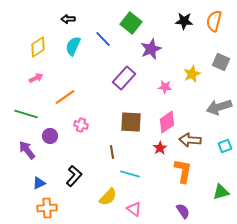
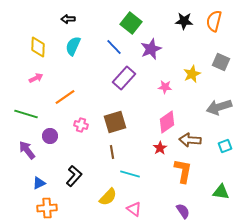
blue line: moved 11 px right, 8 px down
yellow diamond: rotated 55 degrees counterclockwise
brown square: moved 16 px left; rotated 20 degrees counterclockwise
green triangle: rotated 24 degrees clockwise
